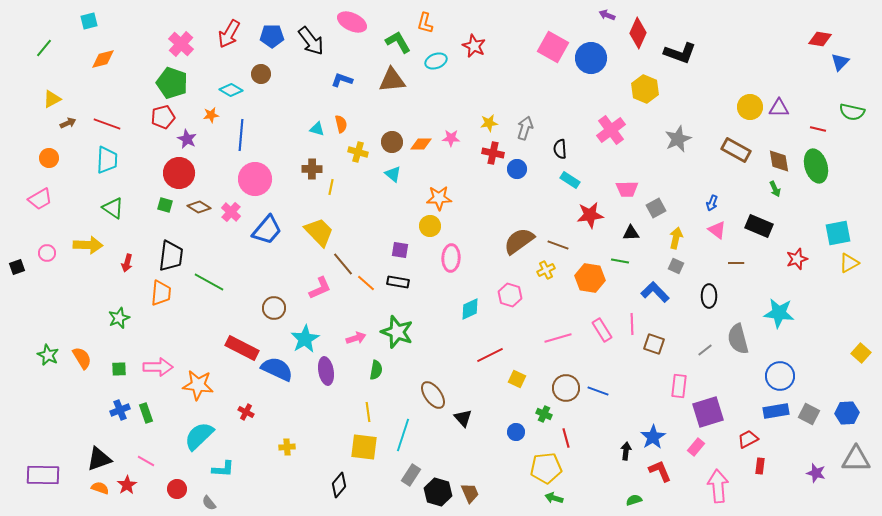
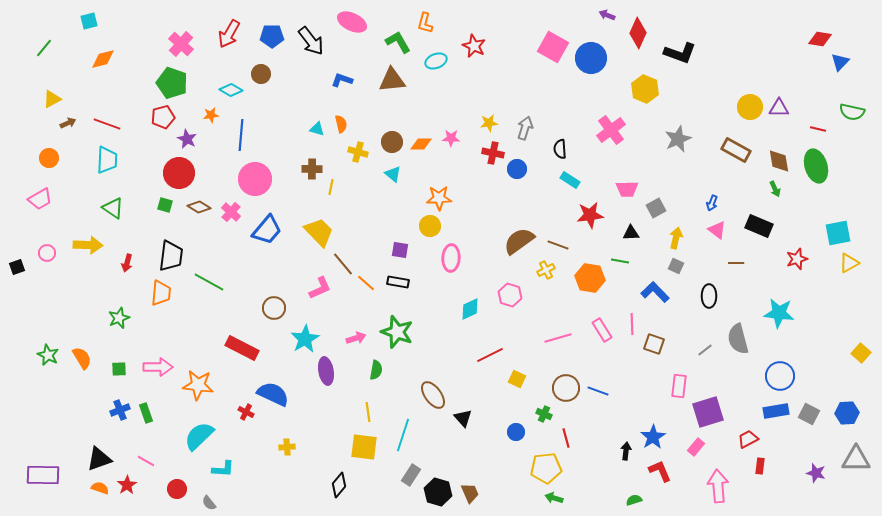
blue semicircle at (277, 369): moved 4 px left, 25 px down
